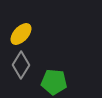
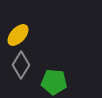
yellow ellipse: moved 3 px left, 1 px down
